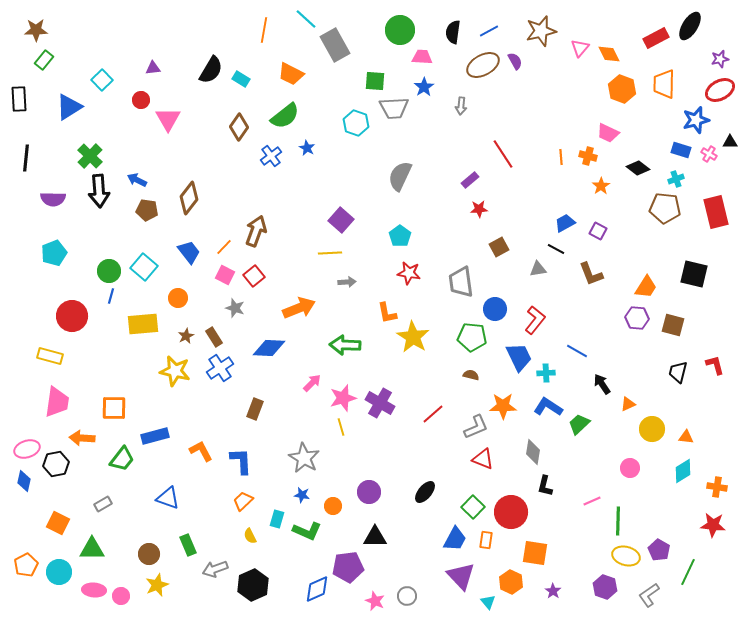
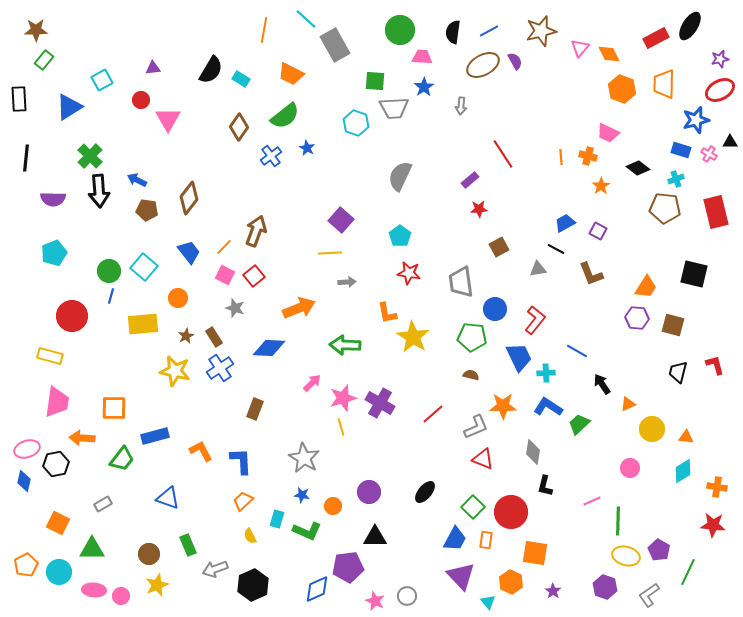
cyan square at (102, 80): rotated 15 degrees clockwise
